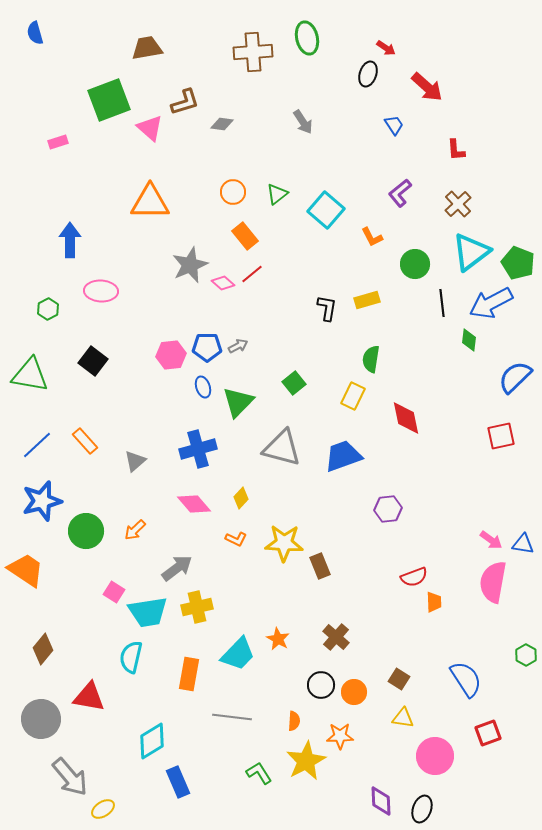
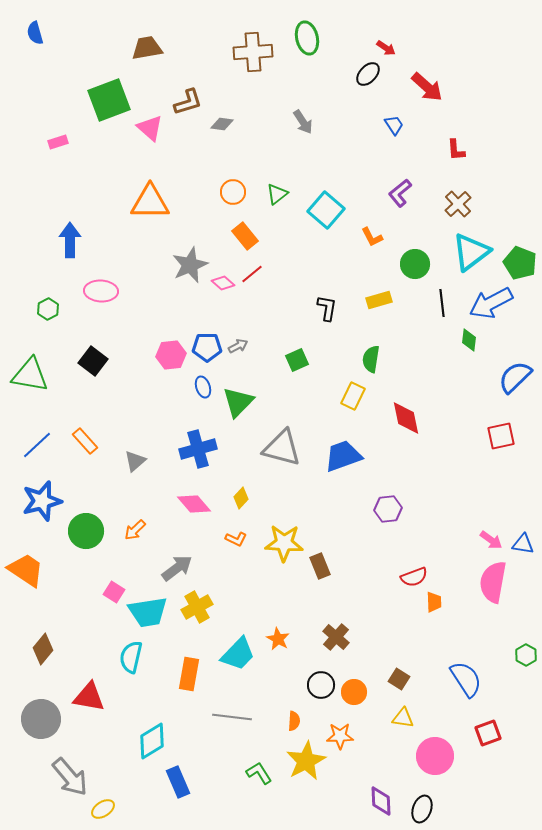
black ellipse at (368, 74): rotated 25 degrees clockwise
brown L-shape at (185, 102): moved 3 px right
green pentagon at (518, 263): moved 2 px right
yellow rectangle at (367, 300): moved 12 px right
green square at (294, 383): moved 3 px right, 23 px up; rotated 15 degrees clockwise
yellow cross at (197, 607): rotated 16 degrees counterclockwise
